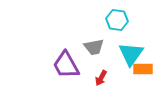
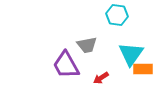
cyan hexagon: moved 5 px up
gray trapezoid: moved 7 px left, 2 px up
red arrow: rotated 28 degrees clockwise
